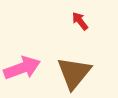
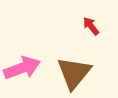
red arrow: moved 11 px right, 5 px down
